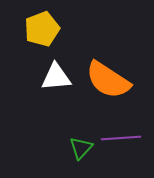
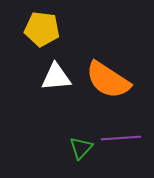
yellow pentagon: rotated 28 degrees clockwise
